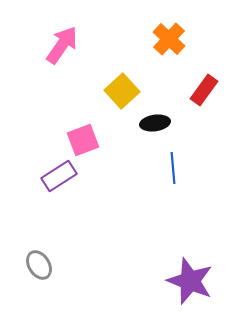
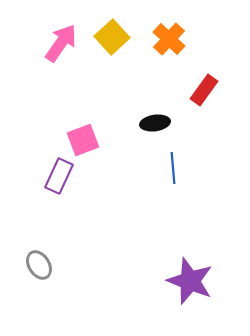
pink arrow: moved 1 px left, 2 px up
yellow square: moved 10 px left, 54 px up
purple rectangle: rotated 32 degrees counterclockwise
